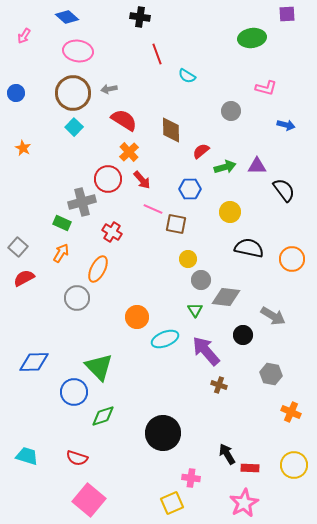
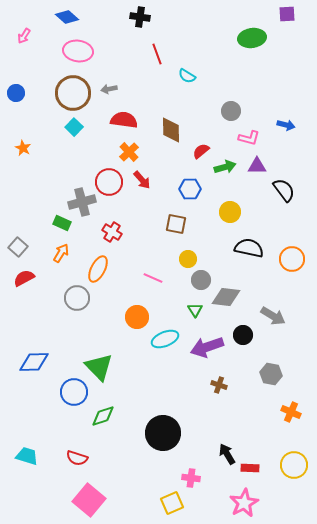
pink L-shape at (266, 88): moved 17 px left, 50 px down
red semicircle at (124, 120): rotated 24 degrees counterclockwise
red circle at (108, 179): moved 1 px right, 3 px down
pink line at (153, 209): moved 69 px down
purple arrow at (206, 351): moved 1 px right, 4 px up; rotated 68 degrees counterclockwise
